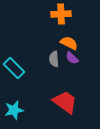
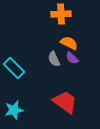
gray semicircle: rotated 21 degrees counterclockwise
